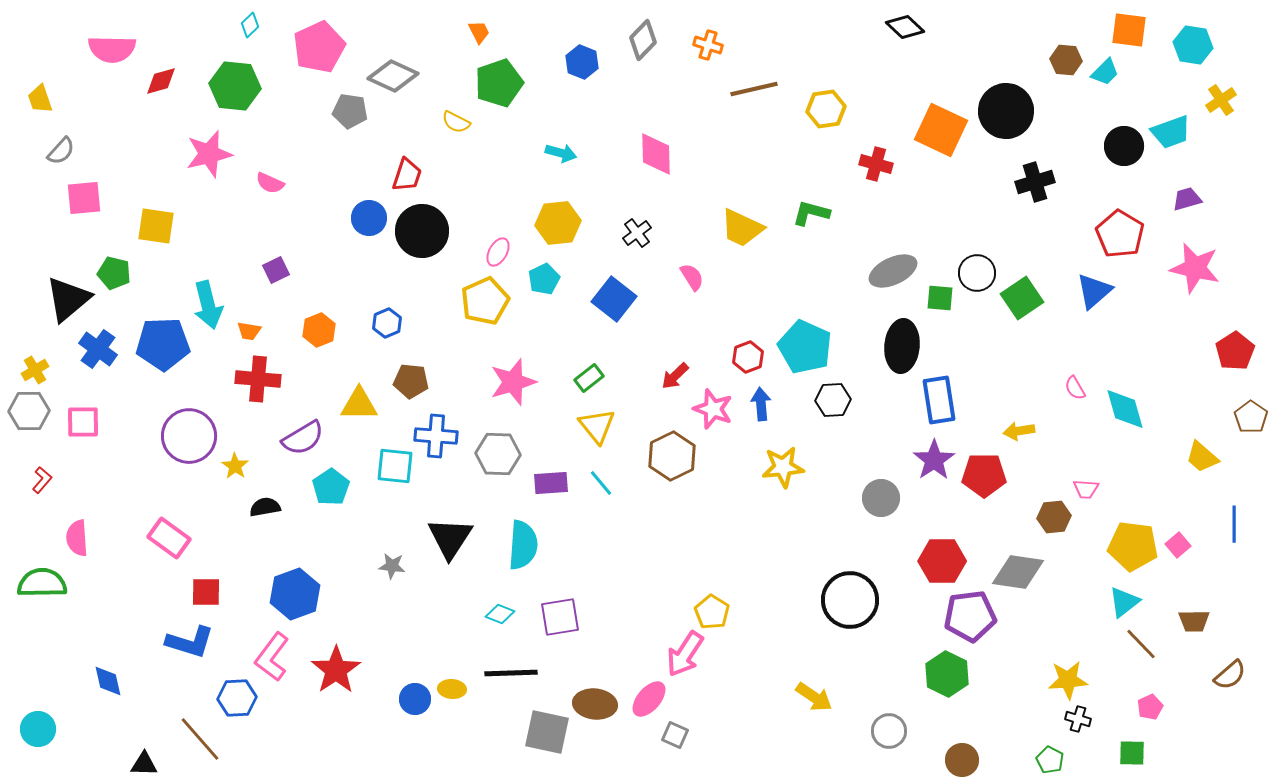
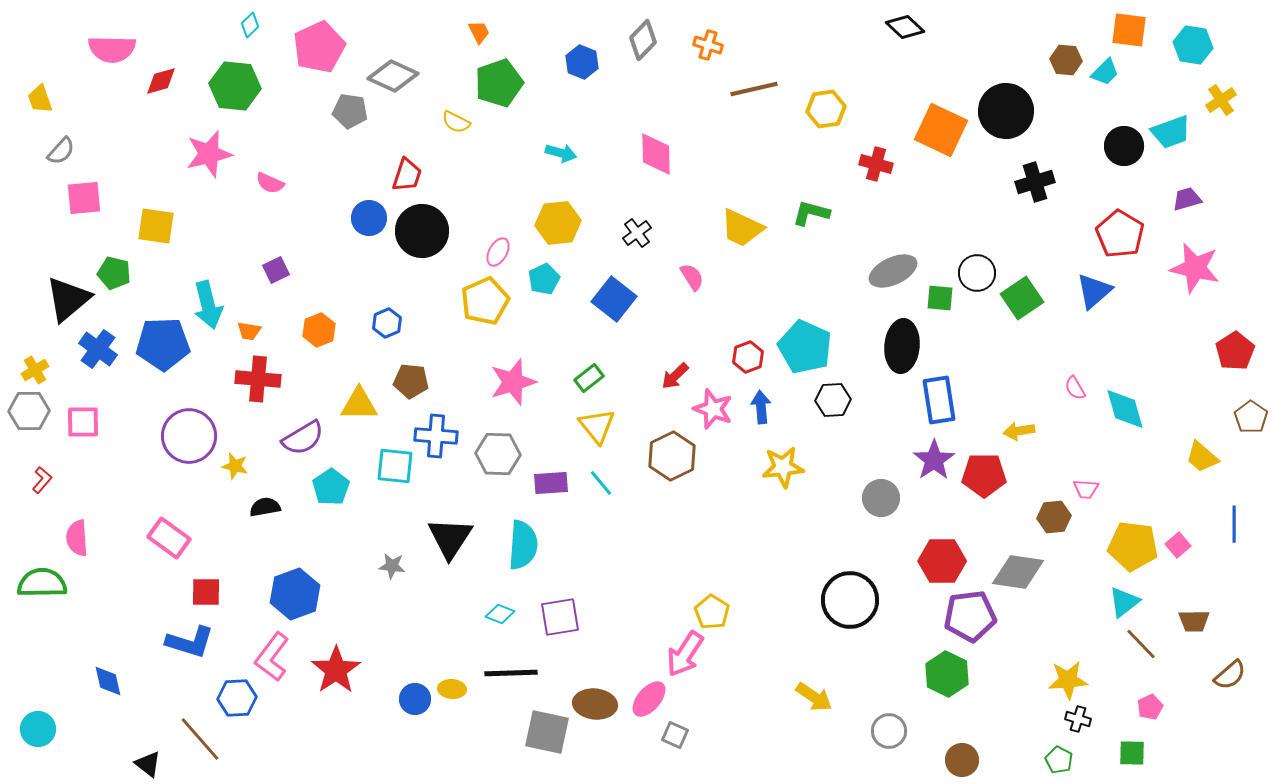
blue arrow at (761, 404): moved 3 px down
yellow star at (235, 466): rotated 20 degrees counterclockwise
green pentagon at (1050, 760): moved 9 px right
black triangle at (144, 764): moved 4 px right; rotated 36 degrees clockwise
